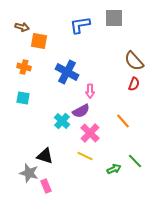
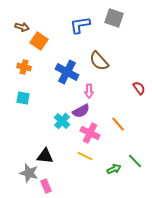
gray square: rotated 18 degrees clockwise
orange square: rotated 24 degrees clockwise
brown semicircle: moved 35 px left
red semicircle: moved 5 px right, 4 px down; rotated 56 degrees counterclockwise
pink arrow: moved 1 px left
orange line: moved 5 px left, 3 px down
pink cross: rotated 18 degrees counterclockwise
black triangle: rotated 12 degrees counterclockwise
